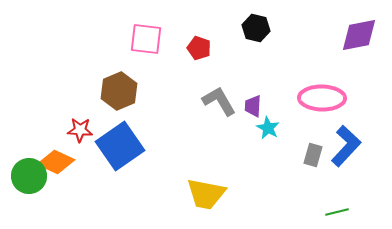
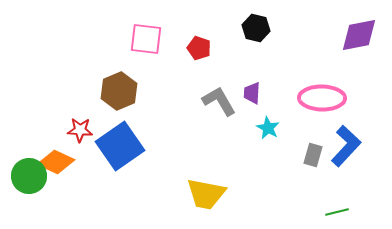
purple trapezoid: moved 1 px left, 13 px up
